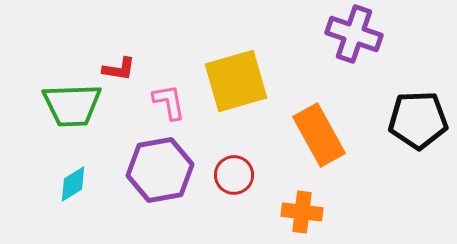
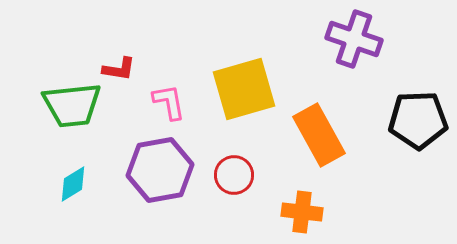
purple cross: moved 5 px down
yellow square: moved 8 px right, 8 px down
green trapezoid: rotated 4 degrees counterclockwise
